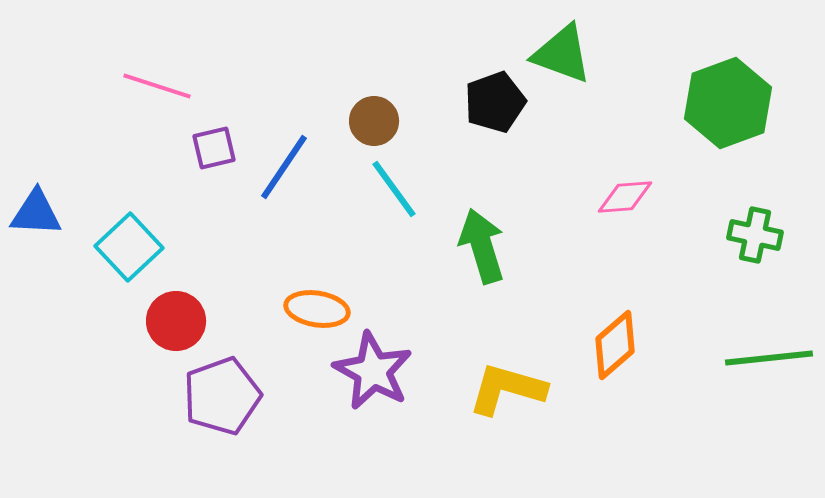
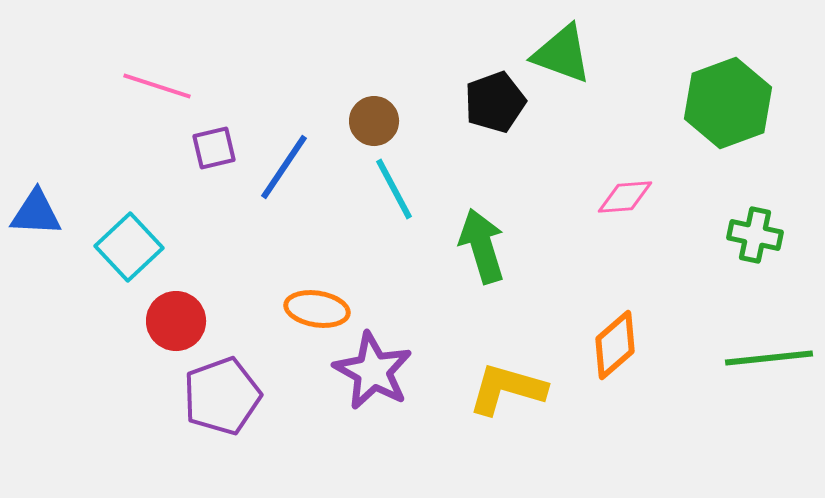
cyan line: rotated 8 degrees clockwise
